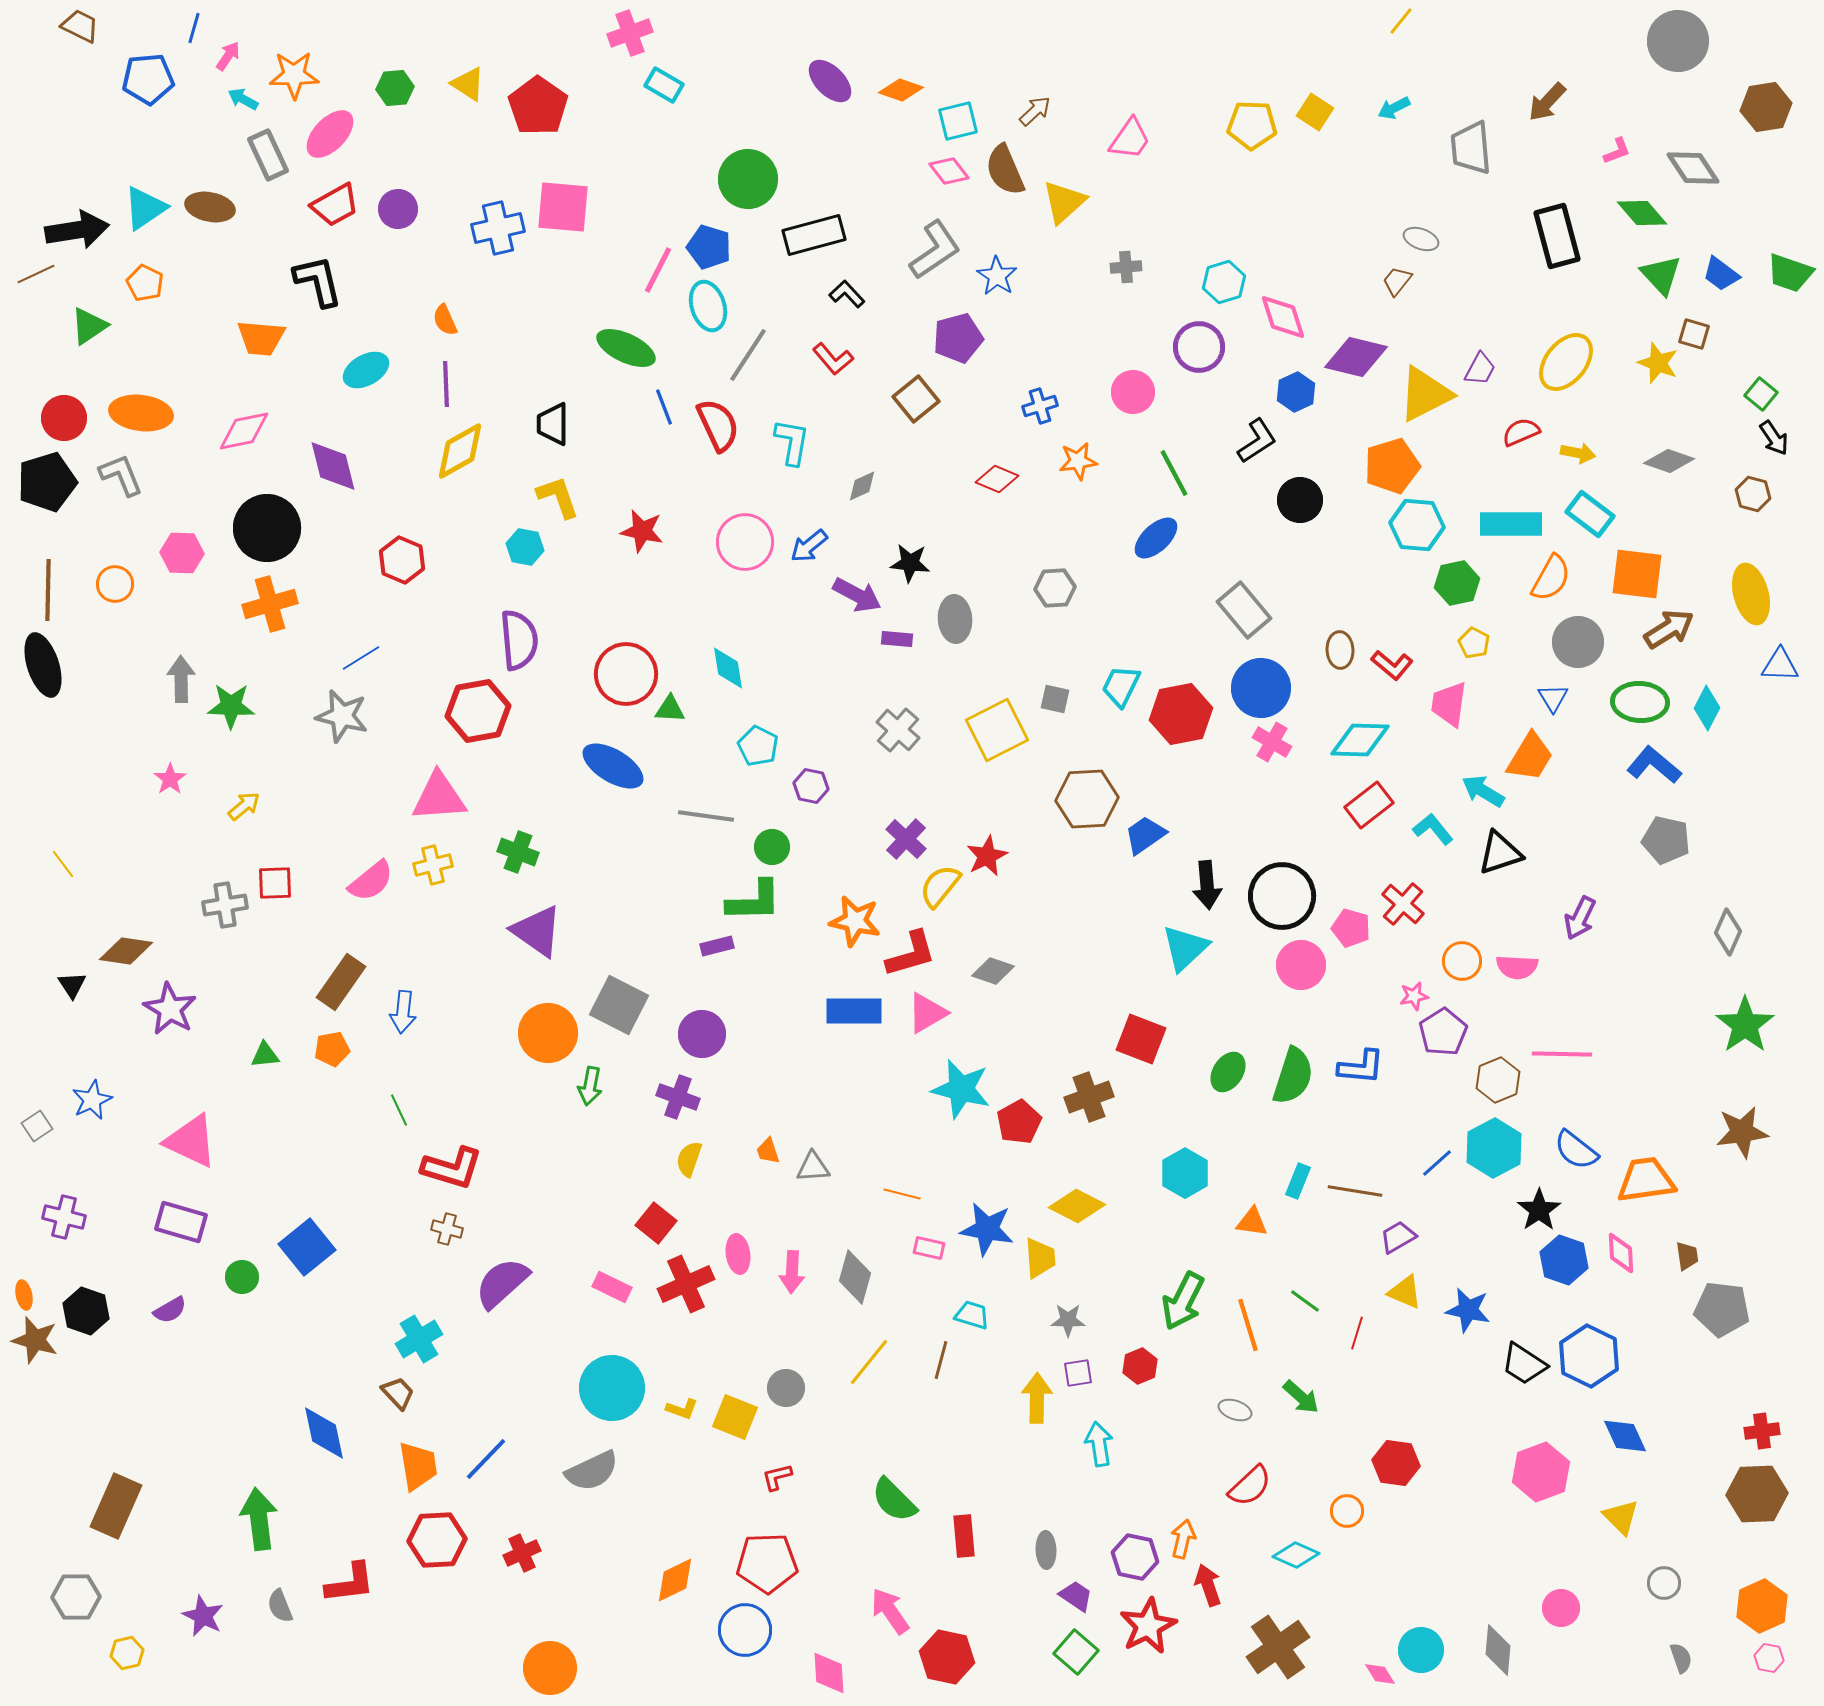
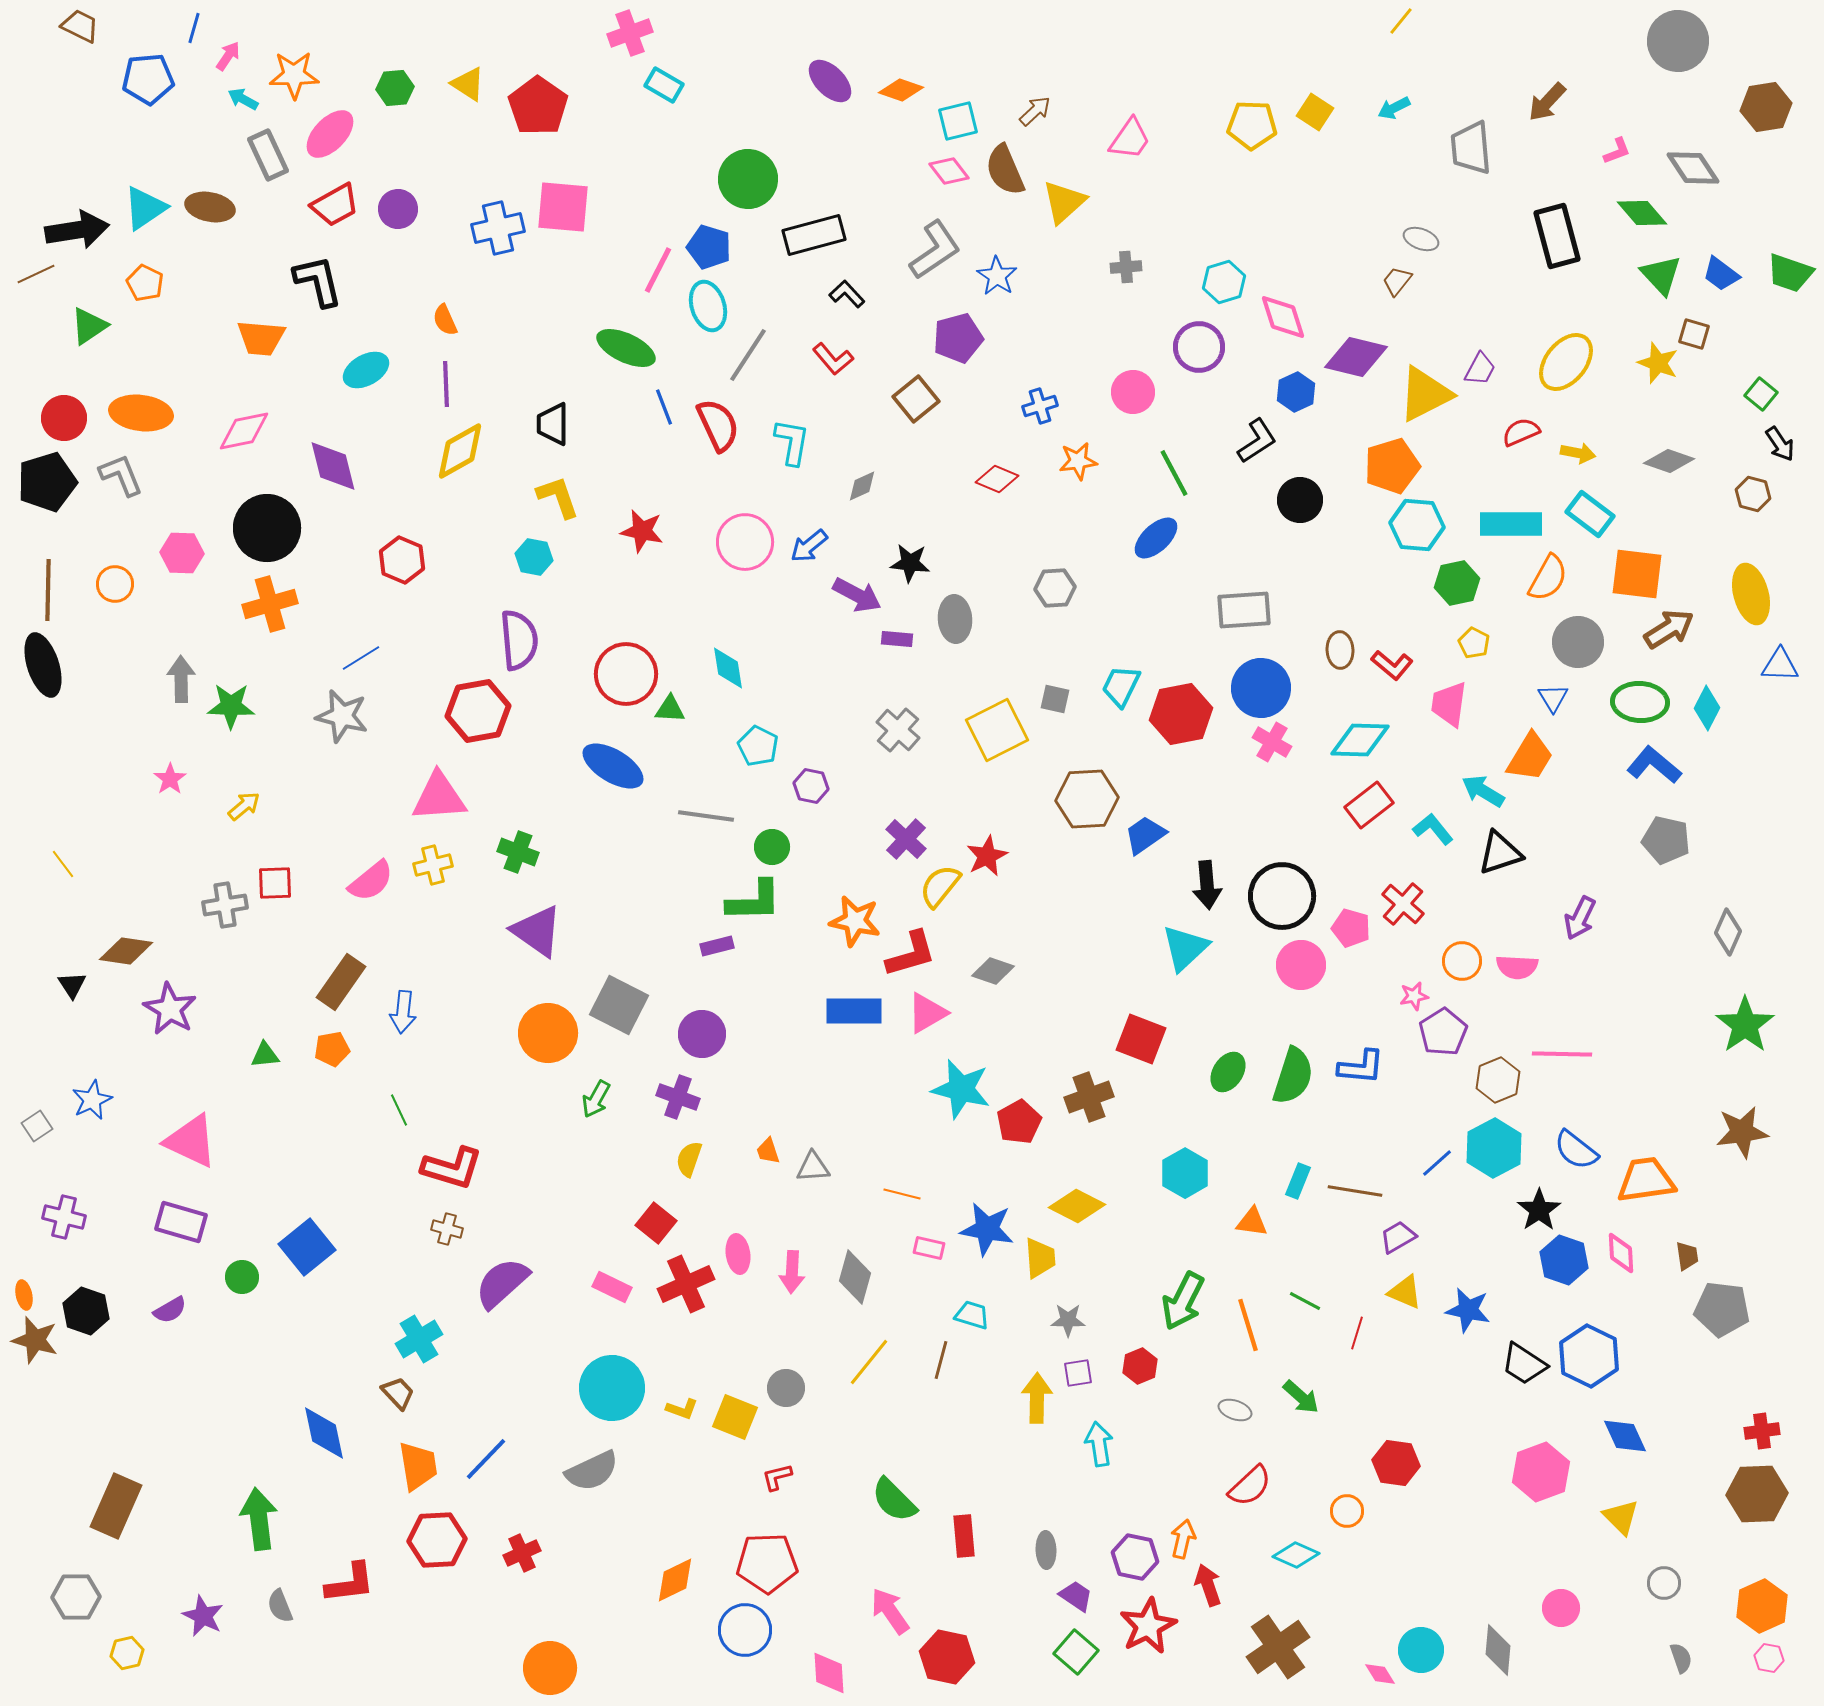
black arrow at (1774, 438): moved 6 px right, 6 px down
cyan hexagon at (525, 547): moved 9 px right, 10 px down
orange semicircle at (1551, 578): moved 3 px left
gray rectangle at (1244, 610): rotated 54 degrees counterclockwise
green arrow at (590, 1086): moved 6 px right, 13 px down; rotated 18 degrees clockwise
green line at (1305, 1301): rotated 8 degrees counterclockwise
